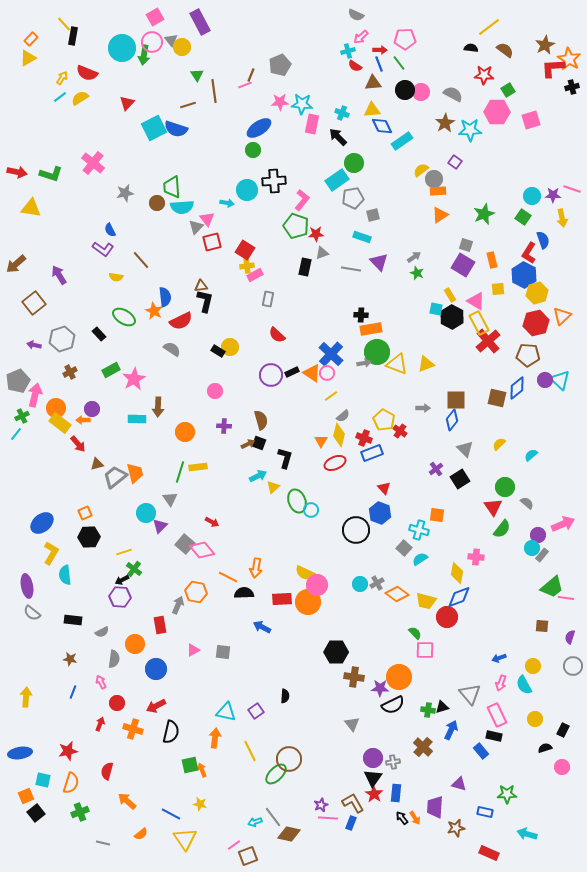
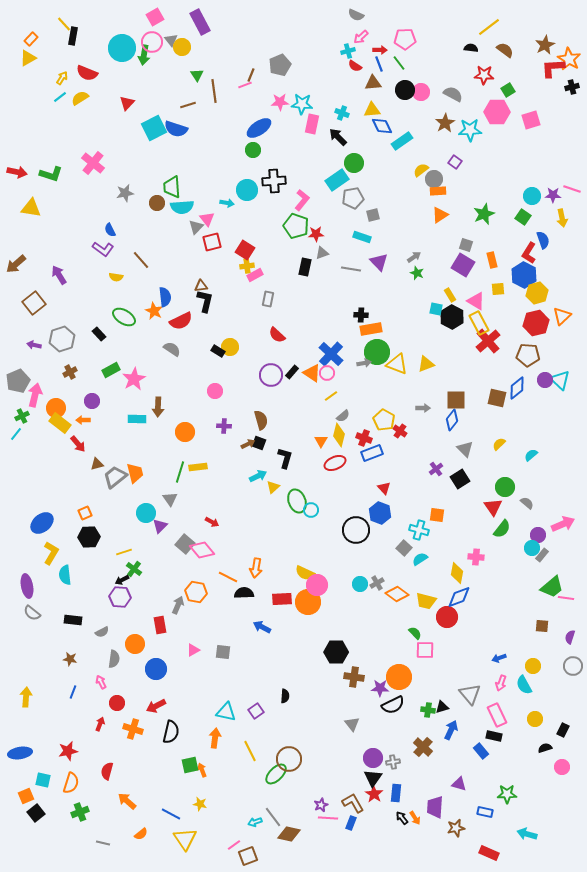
black rectangle at (292, 372): rotated 24 degrees counterclockwise
purple circle at (92, 409): moved 8 px up
